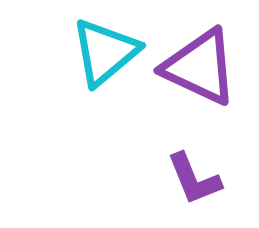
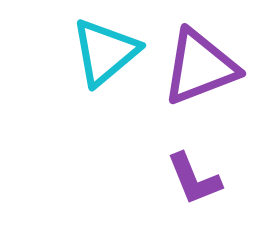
purple triangle: rotated 46 degrees counterclockwise
